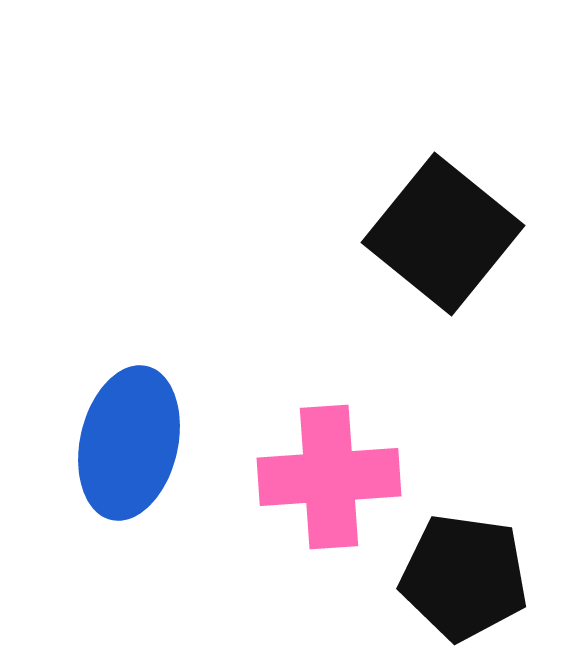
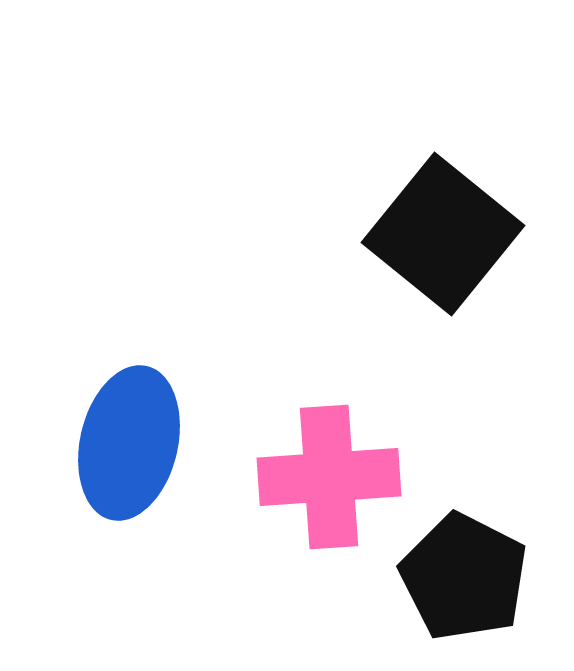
black pentagon: rotated 19 degrees clockwise
